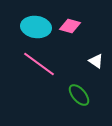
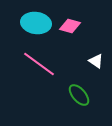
cyan ellipse: moved 4 px up
